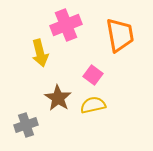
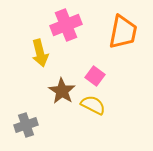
orange trapezoid: moved 3 px right, 3 px up; rotated 21 degrees clockwise
pink square: moved 2 px right, 1 px down
brown star: moved 4 px right, 7 px up
yellow semicircle: rotated 40 degrees clockwise
